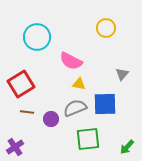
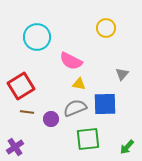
red square: moved 2 px down
